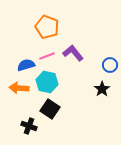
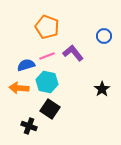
blue circle: moved 6 px left, 29 px up
